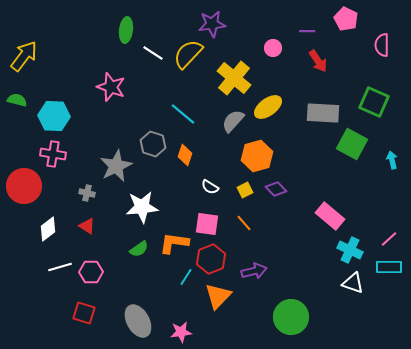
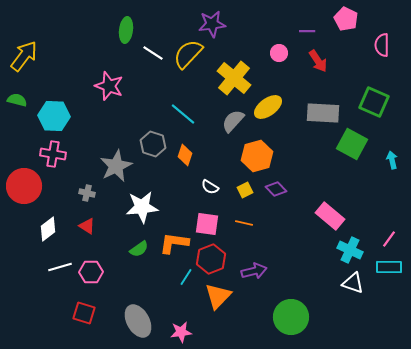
pink circle at (273, 48): moved 6 px right, 5 px down
pink star at (111, 87): moved 2 px left, 1 px up
orange line at (244, 223): rotated 36 degrees counterclockwise
pink line at (389, 239): rotated 12 degrees counterclockwise
